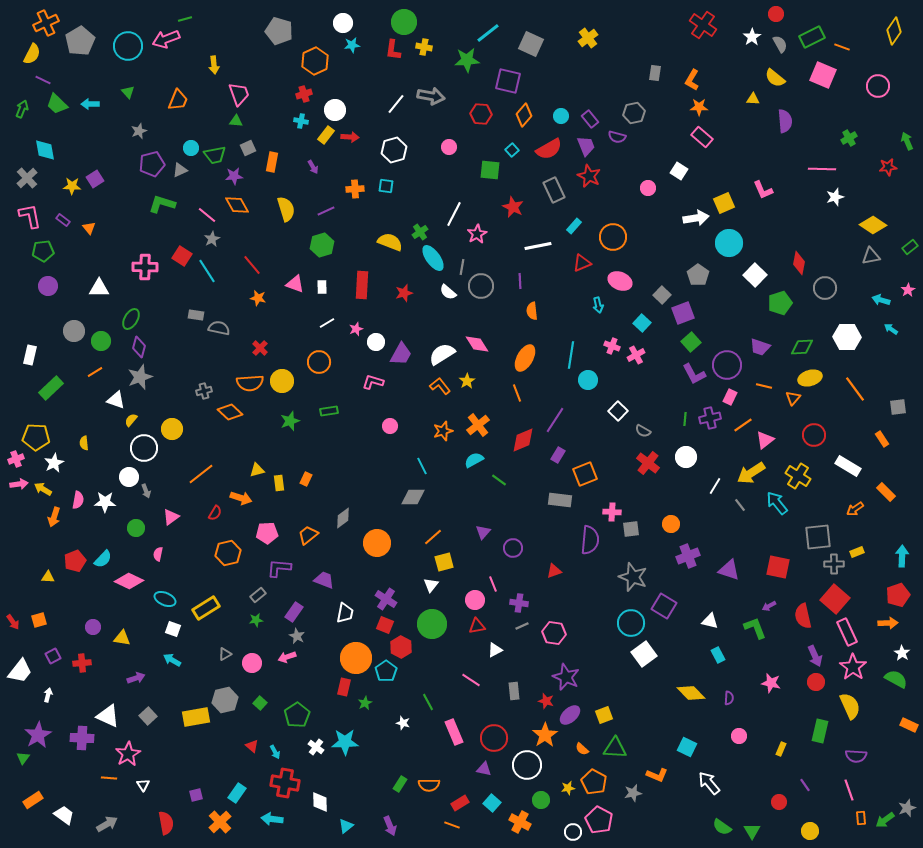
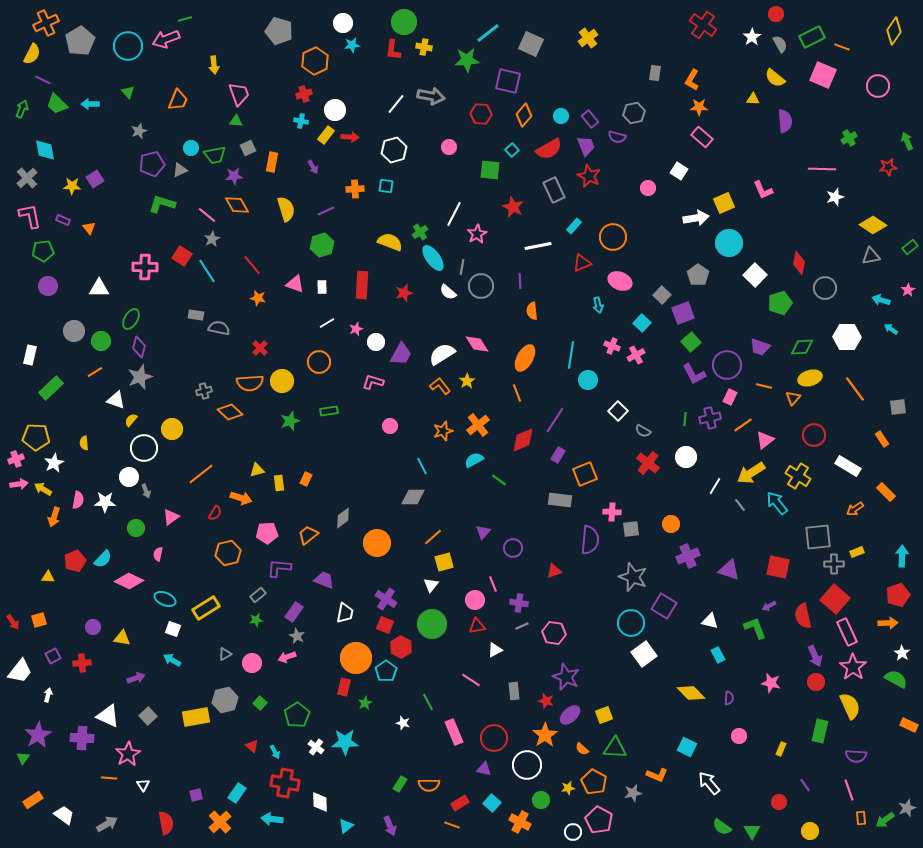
purple rectangle at (63, 220): rotated 16 degrees counterclockwise
